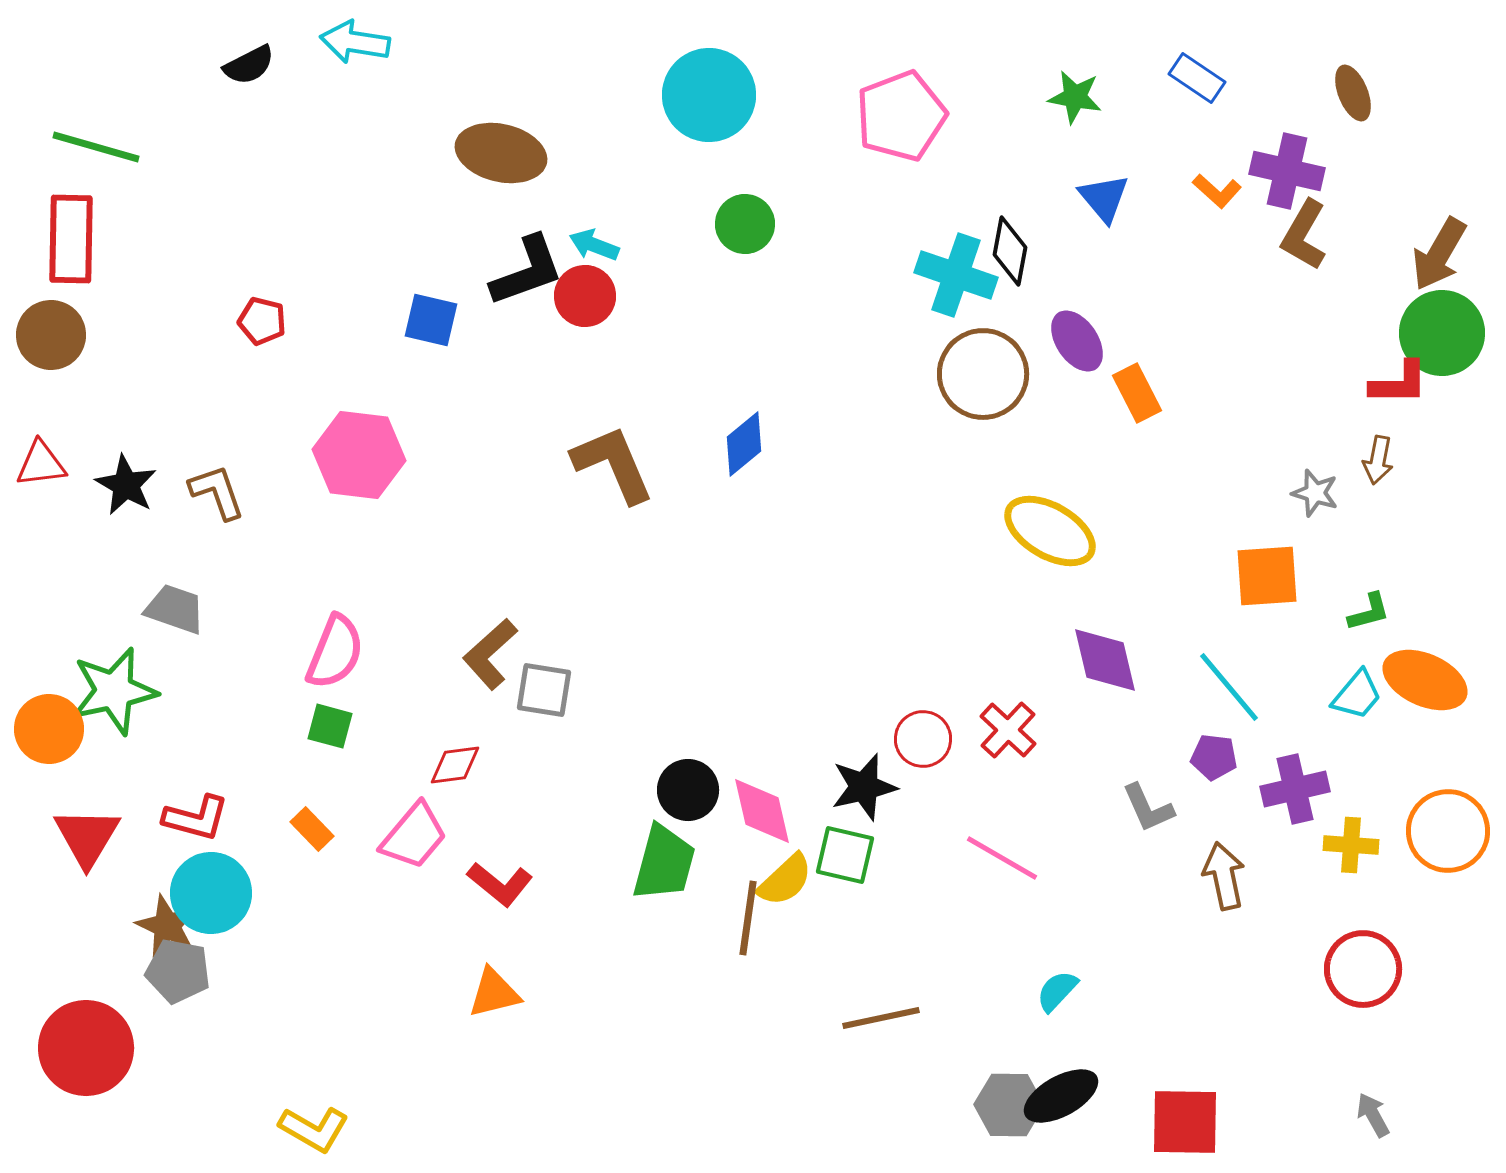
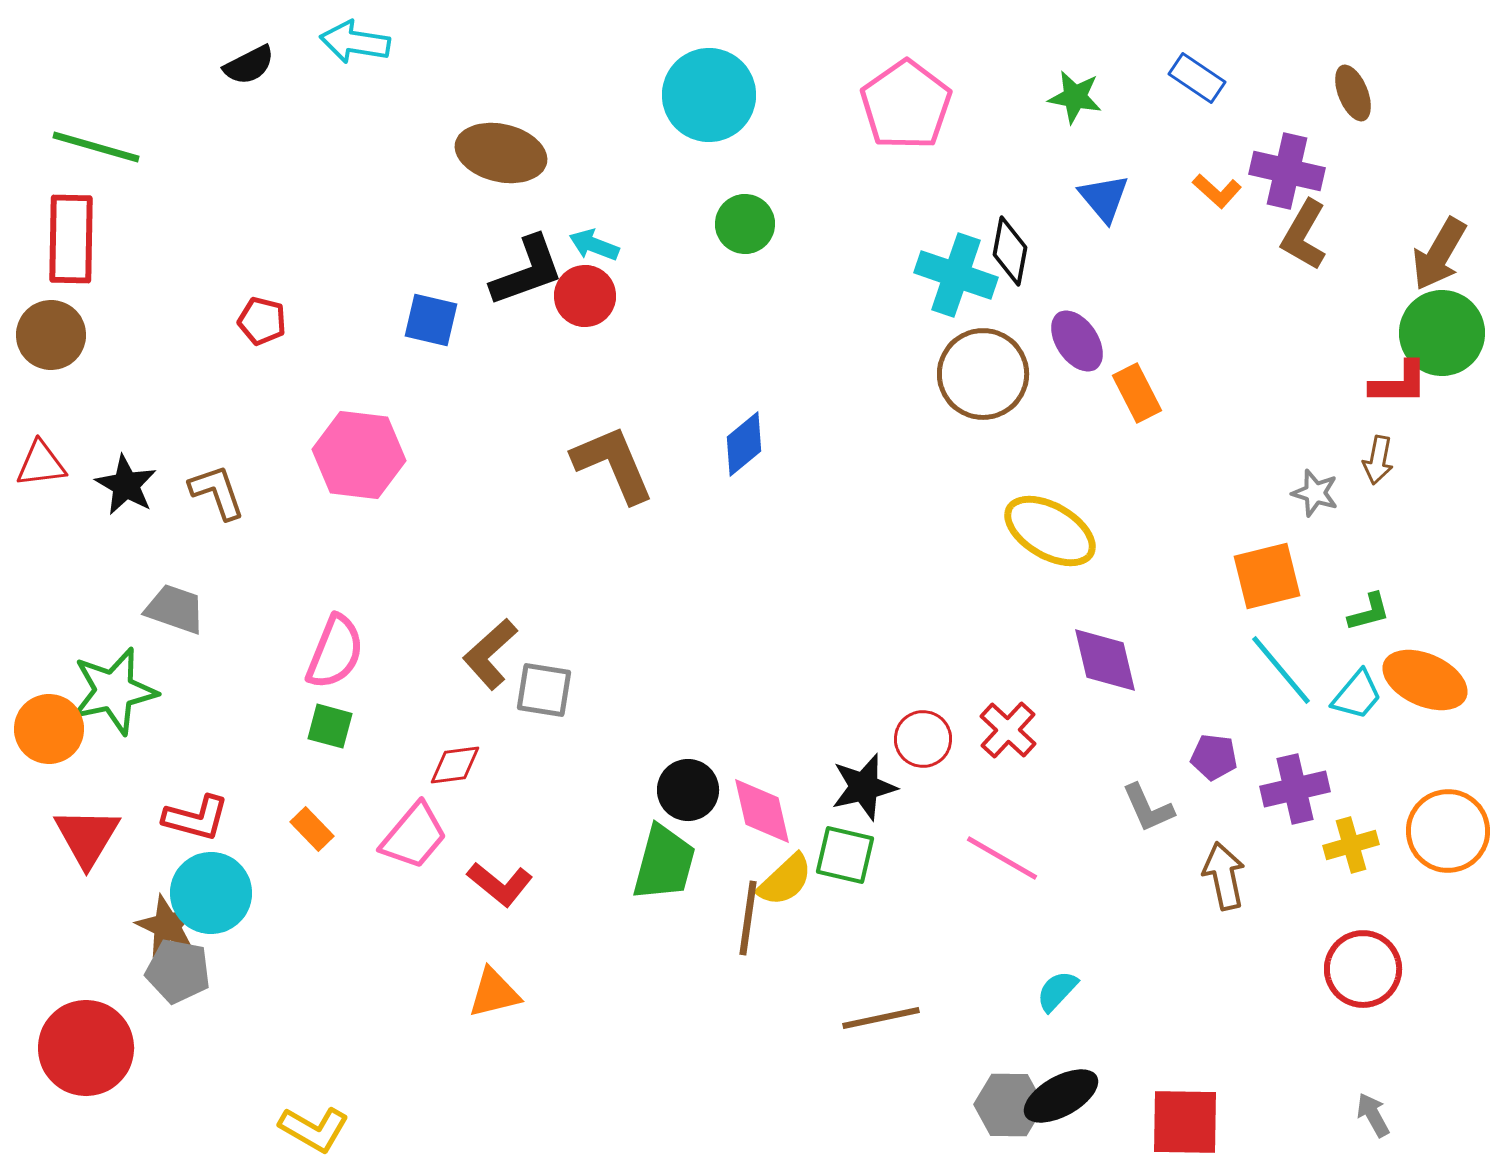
pink pentagon at (901, 116): moved 5 px right, 11 px up; rotated 14 degrees counterclockwise
orange square at (1267, 576): rotated 10 degrees counterclockwise
cyan line at (1229, 687): moved 52 px right, 17 px up
yellow cross at (1351, 845): rotated 20 degrees counterclockwise
